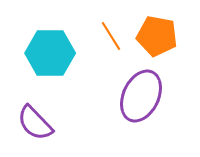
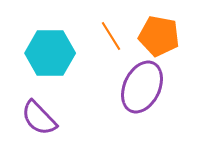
orange pentagon: moved 2 px right
purple ellipse: moved 1 px right, 9 px up
purple semicircle: moved 4 px right, 5 px up
